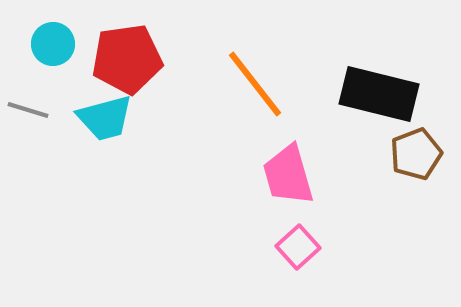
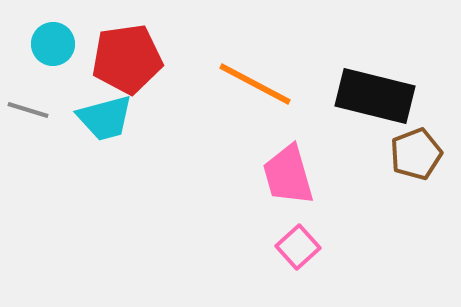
orange line: rotated 24 degrees counterclockwise
black rectangle: moved 4 px left, 2 px down
